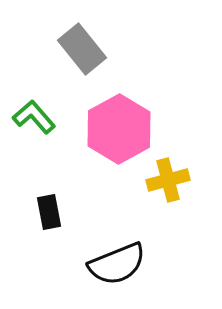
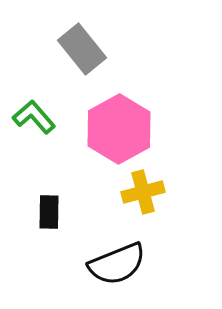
yellow cross: moved 25 px left, 12 px down
black rectangle: rotated 12 degrees clockwise
